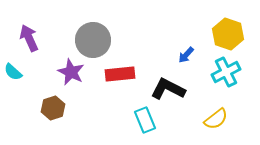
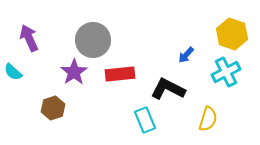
yellow hexagon: moved 4 px right
purple star: moved 3 px right; rotated 12 degrees clockwise
yellow semicircle: moved 8 px left; rotated 35 degrees counterclockwise
